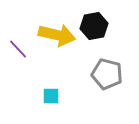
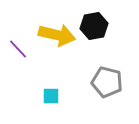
gray pentagon: moved 8 px down
